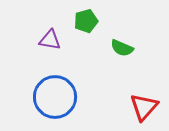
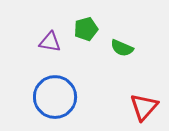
green pentagon: moved 8 px down
purple triangle: moved 2 px down
